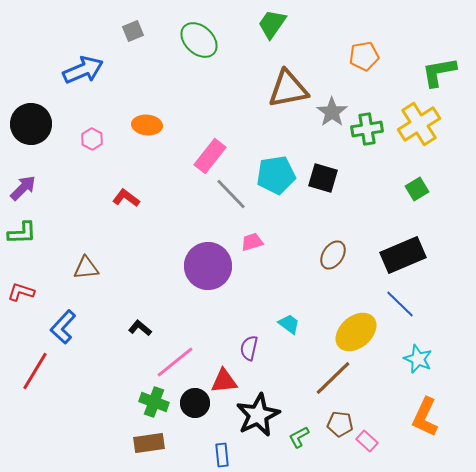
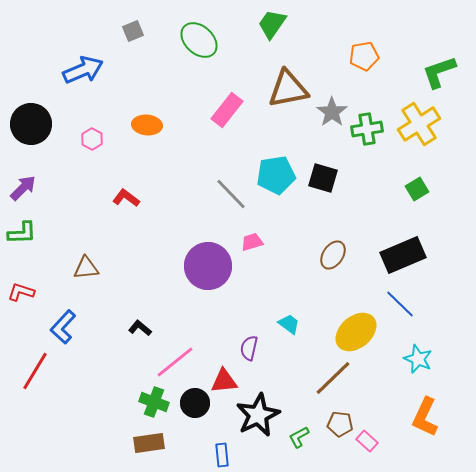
green L-shape at (439, 72): rotated 9 degrees counterclockwise
pink rectangle at (210, 156): moved 17 px right, 46 px up
